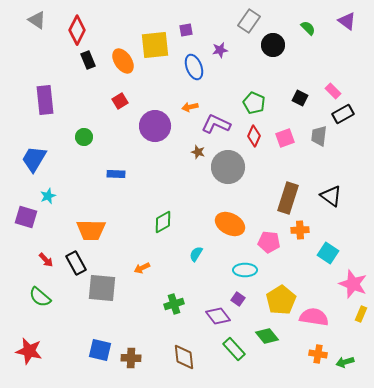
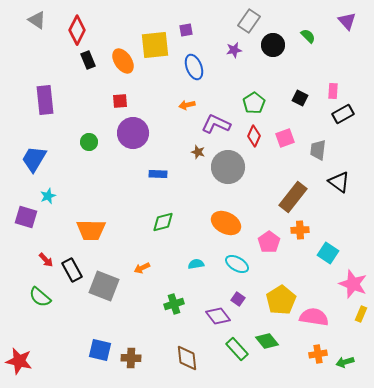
purple triangle at (347, 21): rotated 12 degrees clockwise
green semicircle at (308, 28): moved 8 px down
purple star at (220, 50): moved 14 px right
pink rectangle at (333, 91): rotated 49 degrees clockwise
red square at (120, 101): rotated 28 degrees clockwise
green pentagon at (254, 103): rotated 15 degrees clockwise
orange arrow at (190, 107): moved 3 px left, 2 px up
purple circle at (155, 126): moved 22 px left, 7 px down
gray trapezoid at (319, 136): moved 1 px left, 14 px down
green circle at (84, 137): moved 5 px right, 5 px down
blue rectangle at (116, 174): moved 42 px right
black triangle at (331, 196): moved 8 px right, 14 px up
brown rectangle at (288, 198): moved 5 px right, 1 px up; rotated 20 degrees clockwise
green diamond at (163, 222): rotated 15 degrees clockwise
orange ellipse at (230, 224): moved 4 px left, 1 px up
pink pentagon at (269, 242): rotated 30 degrees clockwise
cyan semicircle at (196, 254): moved 10 px down; rotated 49 degrees clockwise
black rectangle at (76, 263): moved 4 px left, 7 px down
cyan ellipse at (245, 270): moved 8 px left, 6 px up; rotated 30 degrees clockwise
gray square at (102, 288): moved 2 px right, 2 px up; rotated 16 degrees clockwise
green diamond at (267, 336): moved 5 px down
green rectangle at (234, 349): moved 3 px right
red star at (29, 351): moved 10 px left, 10 px down
orange cross at (318, 354): rotated 18 degrees counterclockwise
brown diamond at (184, 357): moved 3 px right, 1 px down
